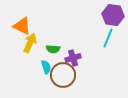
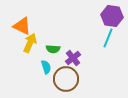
purple hexagon: moved 1 px left, 1 px down
purple cross: rotated 21 degrees counterclockwise
brown circle: moved 3 px right, 4 px down
